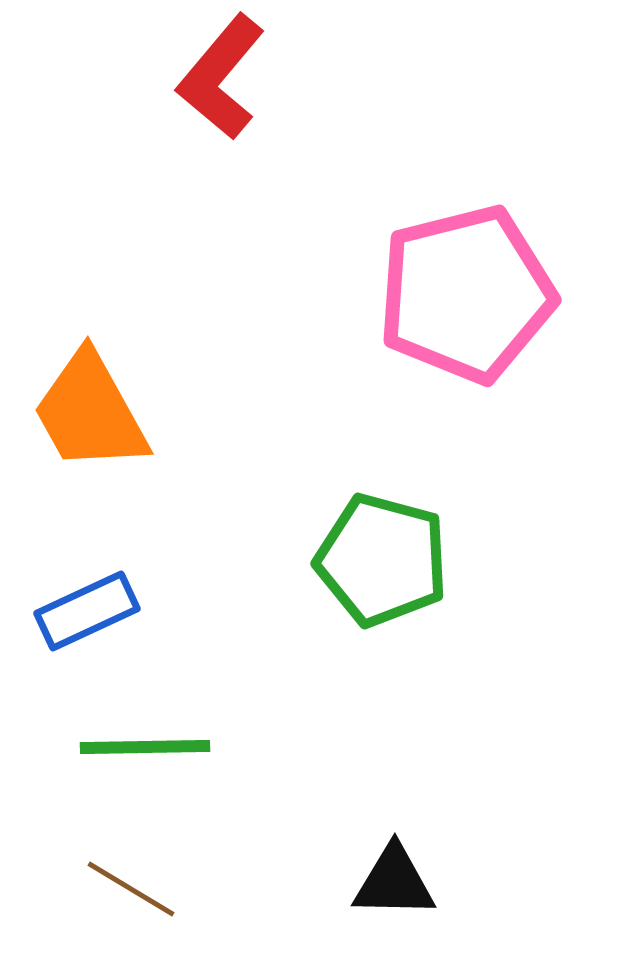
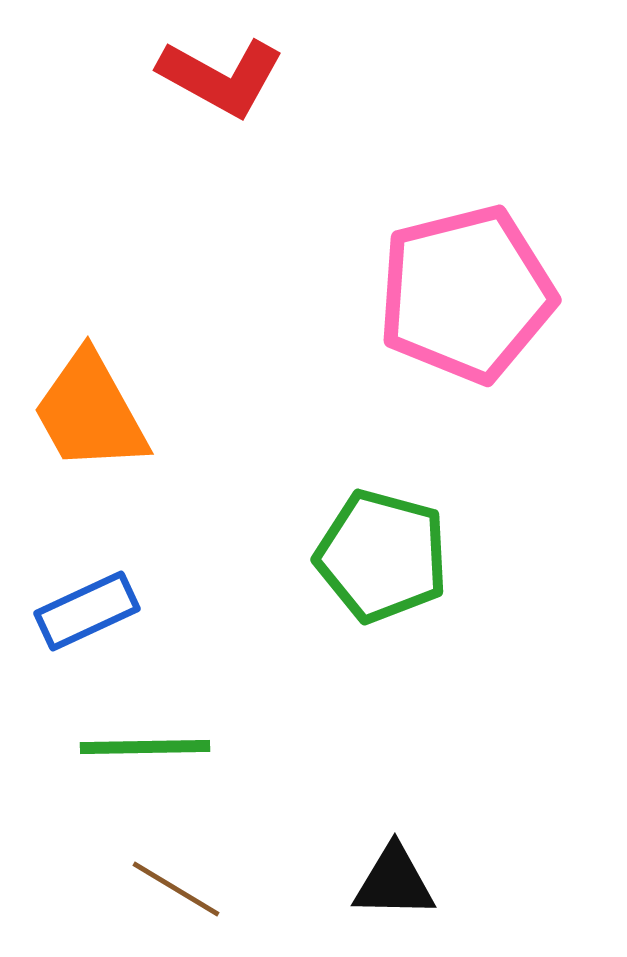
red L-shape: rotated 101 degrees counterclockwise
green pentagon: moved 4 px up
brown line: moved 45 px right
